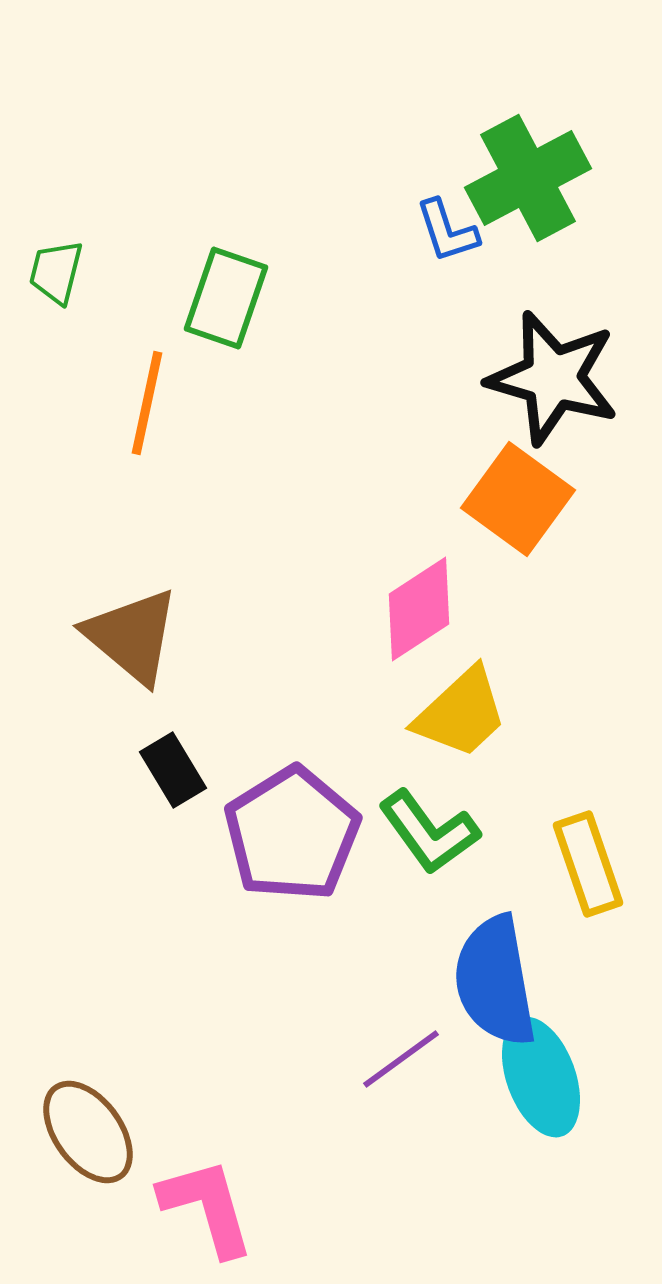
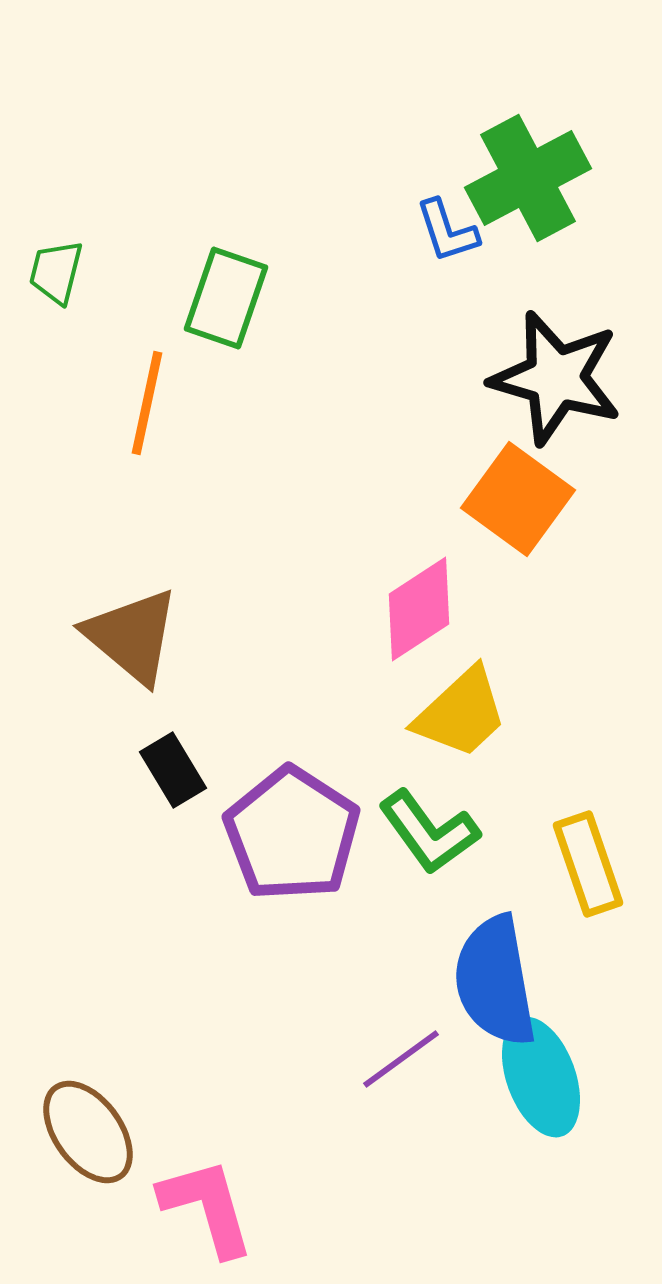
black star: moved 3 px right
purple pentagon: rotated 7 degrees counterclockwise
